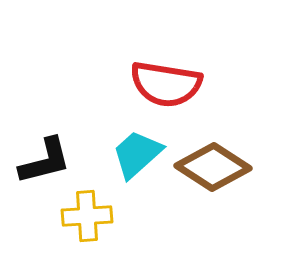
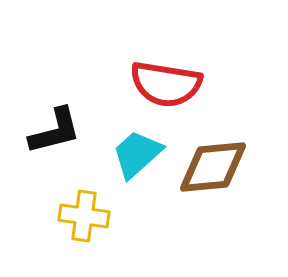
black L-shape: moved 10 px right, 30 px up
brown diamond: rotated 38 degrees counterclockwise
yellow cross: moved 3 px left; rotated 12 degrees clockwise
